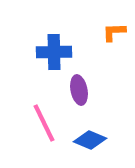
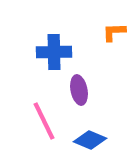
pink line: moved 2 px up
